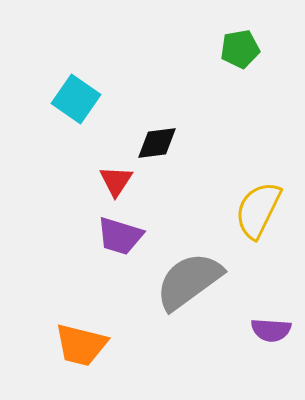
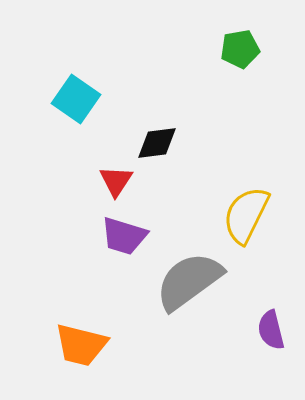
yellow semicircle: moved 12 px left, 5 px down
purple trapezoid: moved 4 px right
purple semicircle: rotated 72 degrees clockwise
